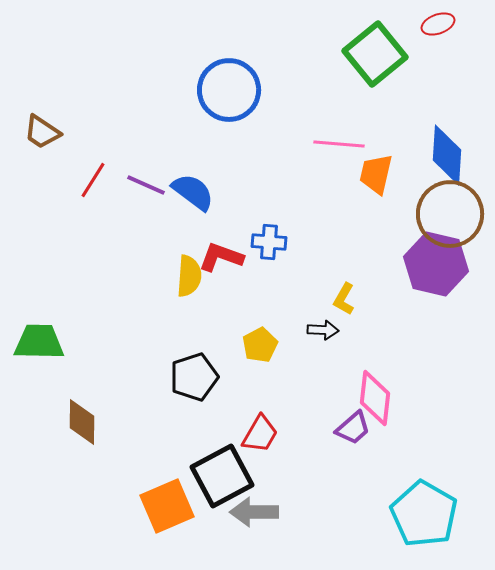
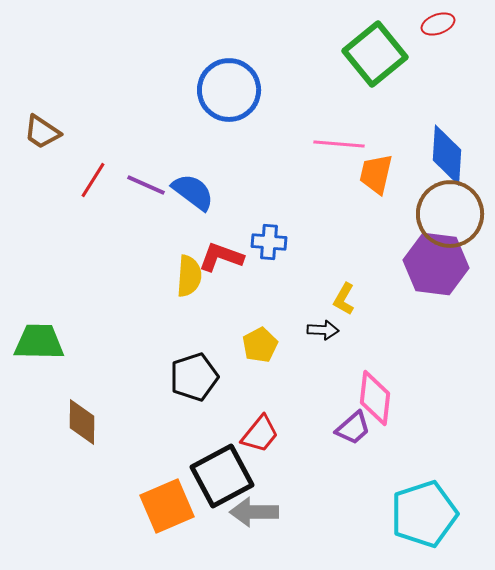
purple hexagon: rotated 6 degrees counterclockwise
red trapezoid: rotated 9 degrees clockwise
cyan pentagon: rotated 24 degrees clockwise
